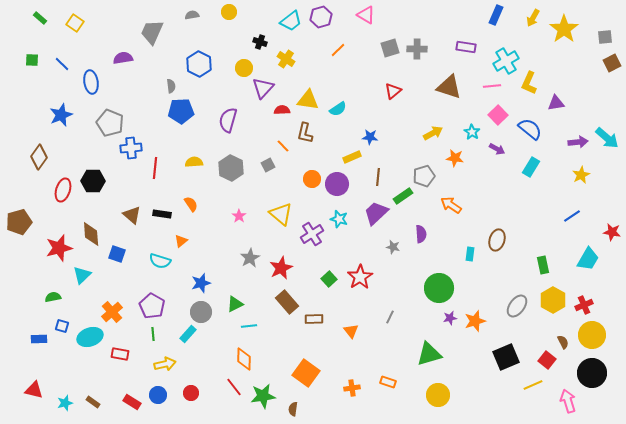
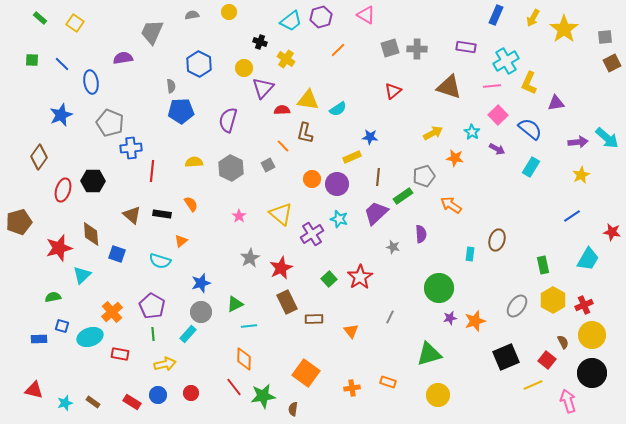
red line at (155, 168): moved 3 px left, 3 px down
brown rectangle at (287, 302): rotated 15 degrees clockwise
